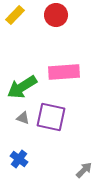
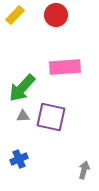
pink rectangle: moved 1 px right, 5 px up
green arrow: moved 1 px down; rotated 16 degrees counterclockwise
gray triangle: moved 2 px up; rotated 24 degrees counterclockwise
blue cross: rotated 30 degrees clockwise
gray arrow: rotated 30 degrees counterclockwise
